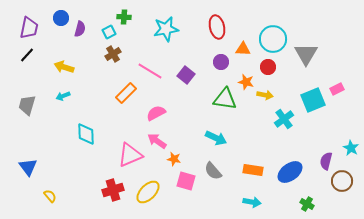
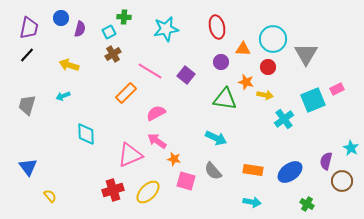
yellow arrow at (64, 67): moved 5 px right, 2 px up
